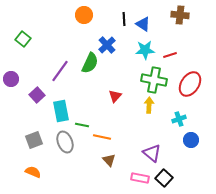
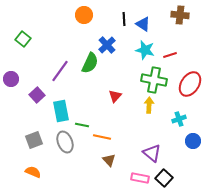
cyan star: rotated 18 degrees clockwise
blue circle: moved 2 px right, 1 px down
